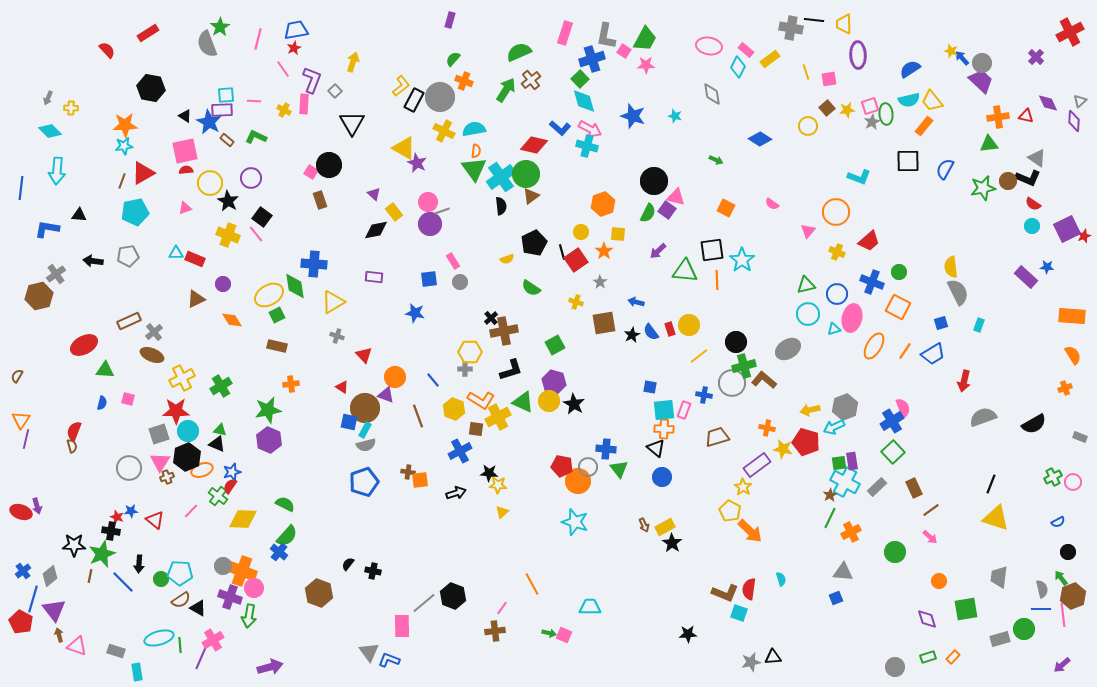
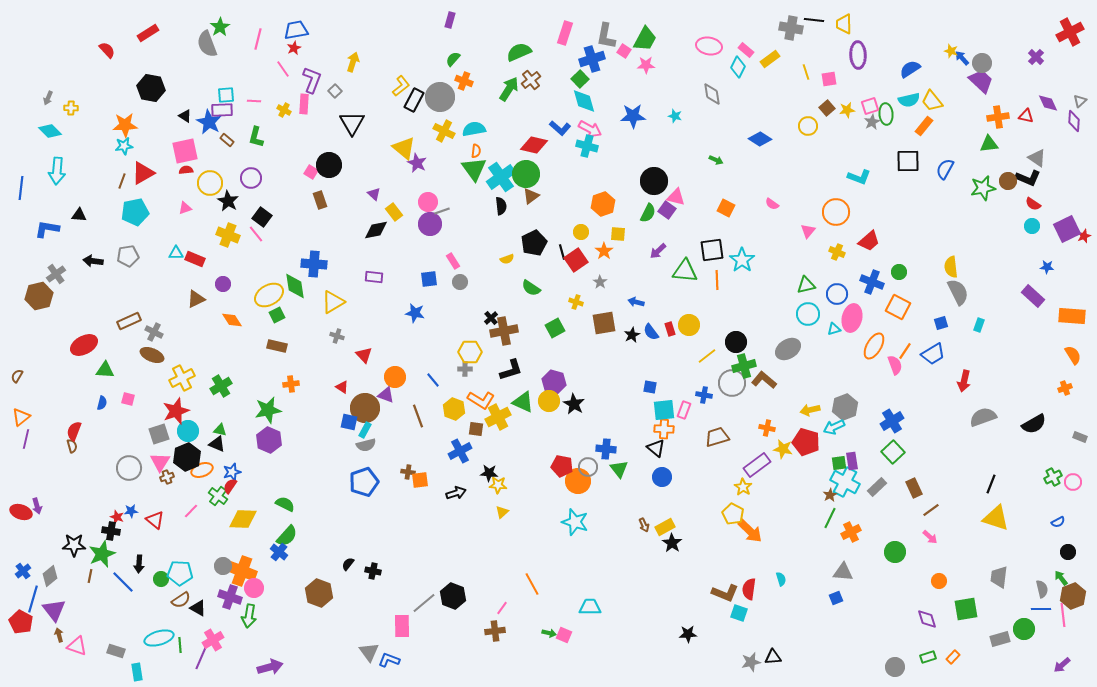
green arrow at (506, 90): moved 3 px right, 1 px up
blue star at (633, 116): rotated 20 degrees counterclockwise
green L-shape at (256, 137): rotated 100 degrees counterclockwise
yellow triangle at (404, 148): rotated 10 degrees clockwise
purple rectangle at (1026, 277): moved 7 px right, 19 px down
gray cross at (154, 332): rotated 24 degrees counterclockwise
green square at (555, 345): moved 17 px up
yellow line at (699, 356): moved 8 px right
pink semicircle at (903, 408): moved 8 px left, 43 px up
red star at (176, 411): rotated 20 degrees counterclockwise
orange triangle at (21, 420): moved 3 px up; rotated 18 degrees clockwise
yellow pentagon at (730, 511): moved 3 px right, 3 px down
